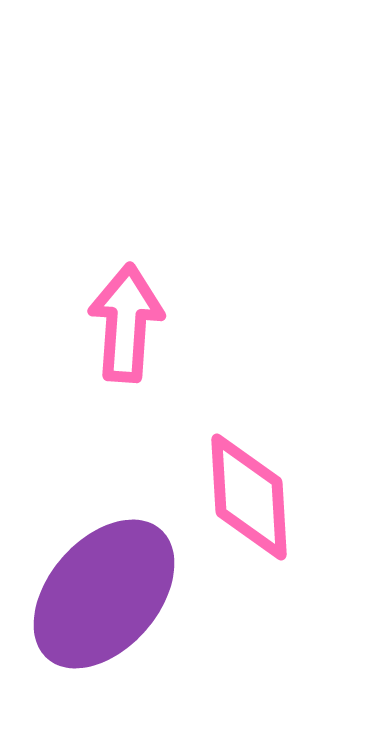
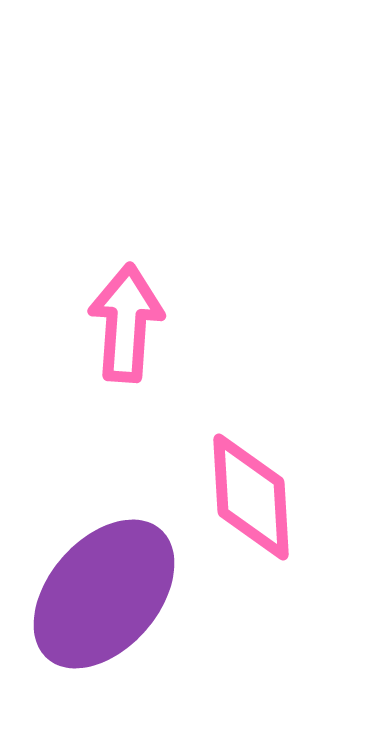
pink diamond: moved 2 px right
